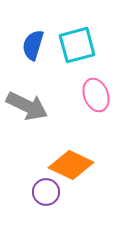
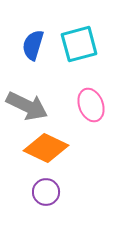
cyan square: moved 2 px right, 1 px up
pink ellipse: moved 5 px left, 10 px down
orange diamond: moved 25 px left, 17 px up
